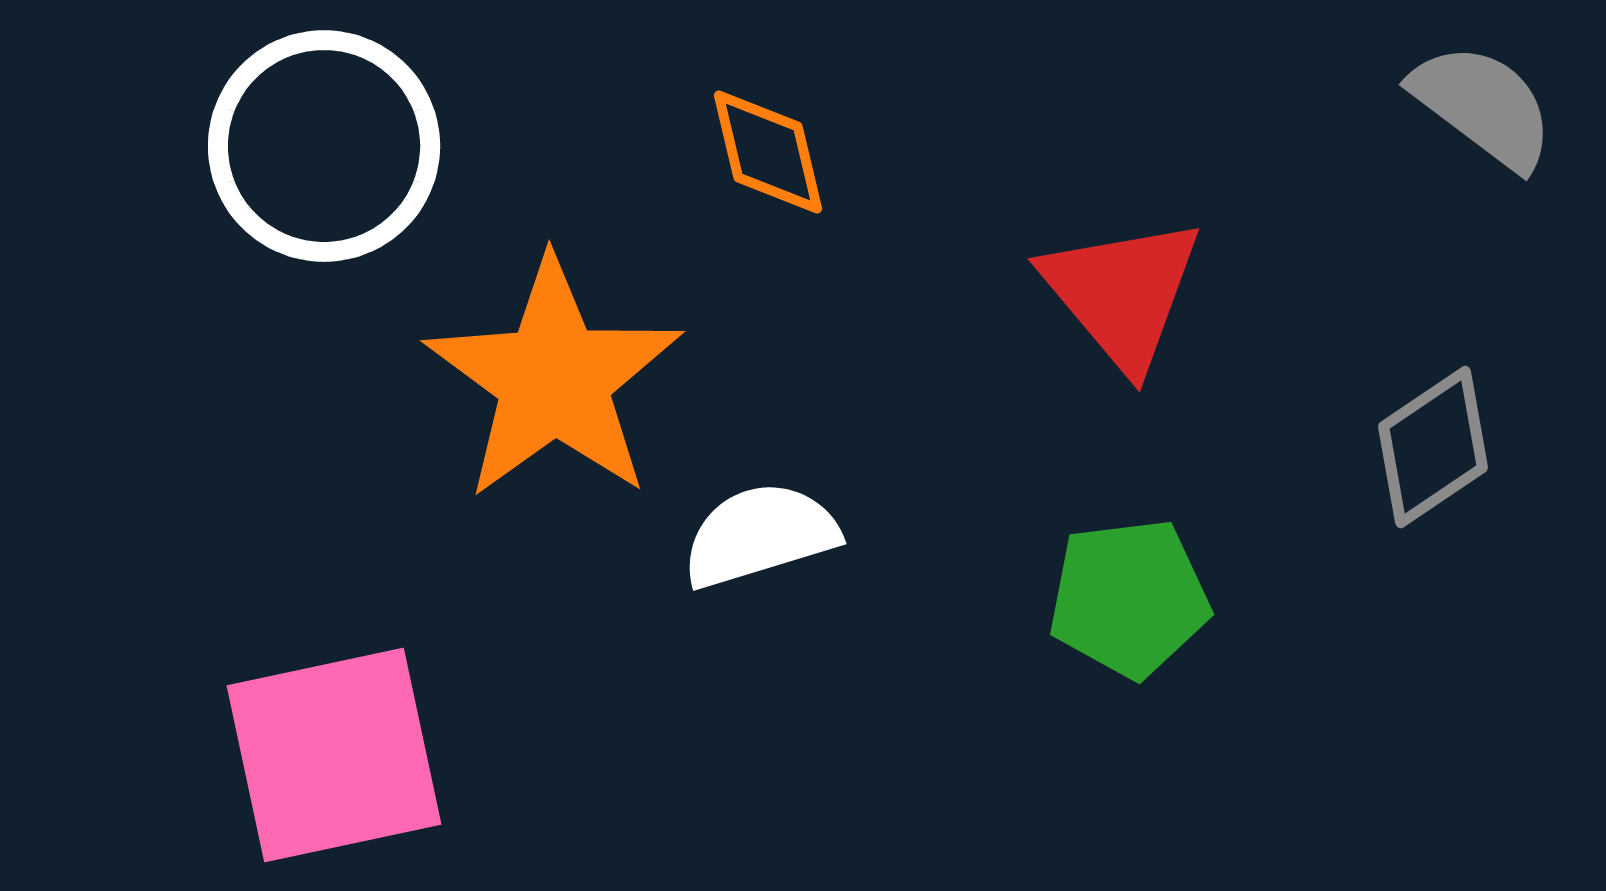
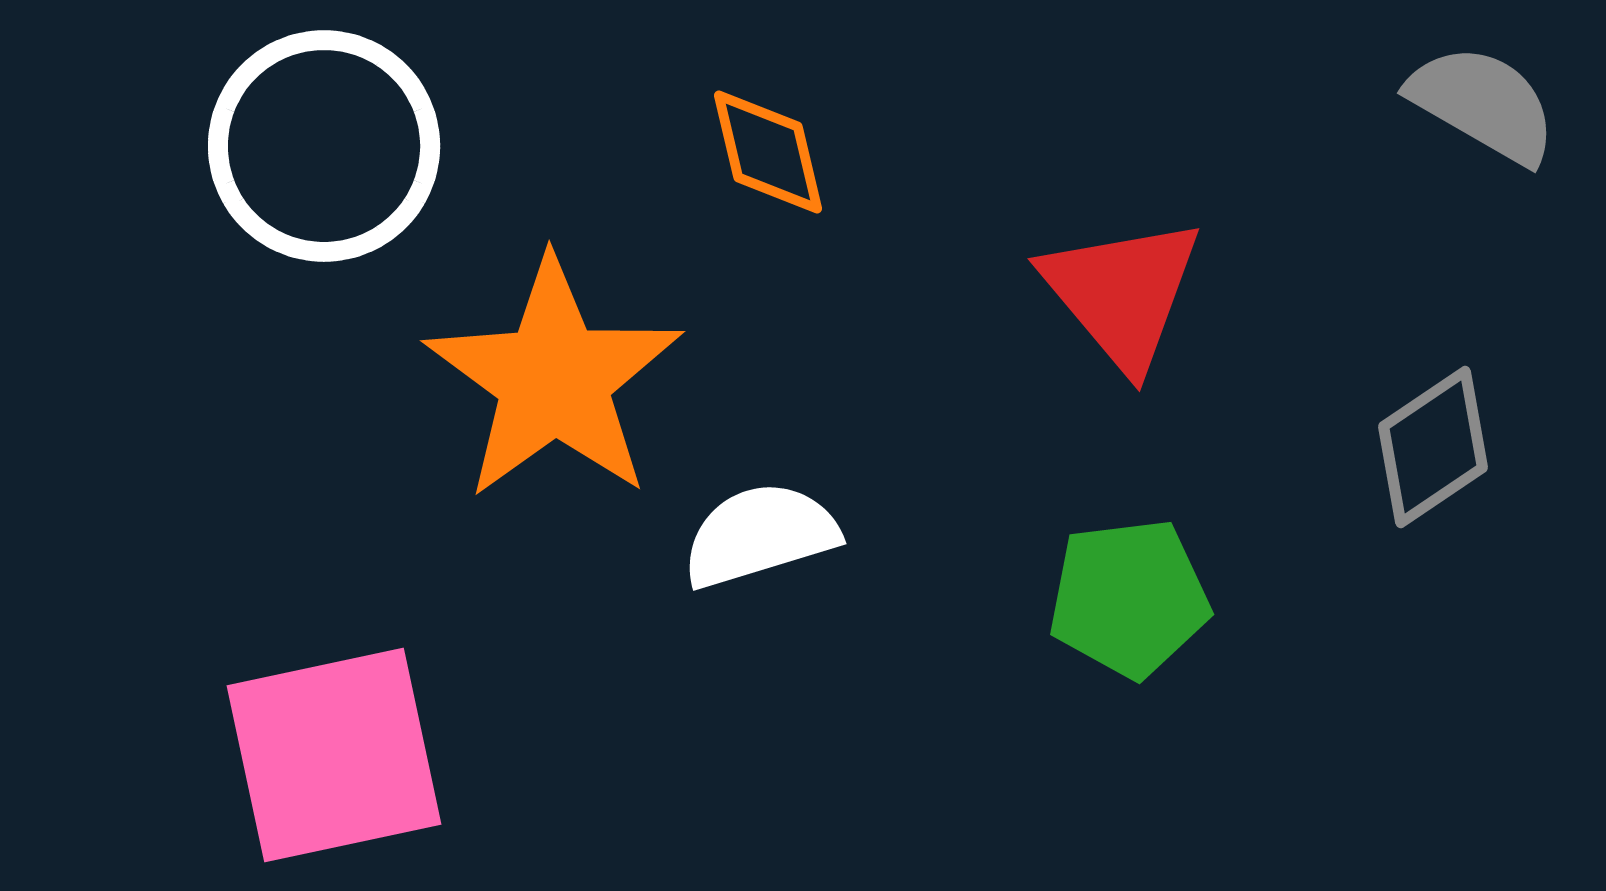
gray semicircle: moved 2 px up; rotated 7 degrees counterclockwise
